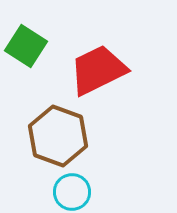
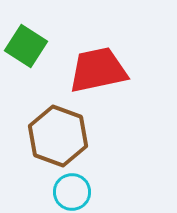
red trapezoid: rotated 14 degrees clockwise
